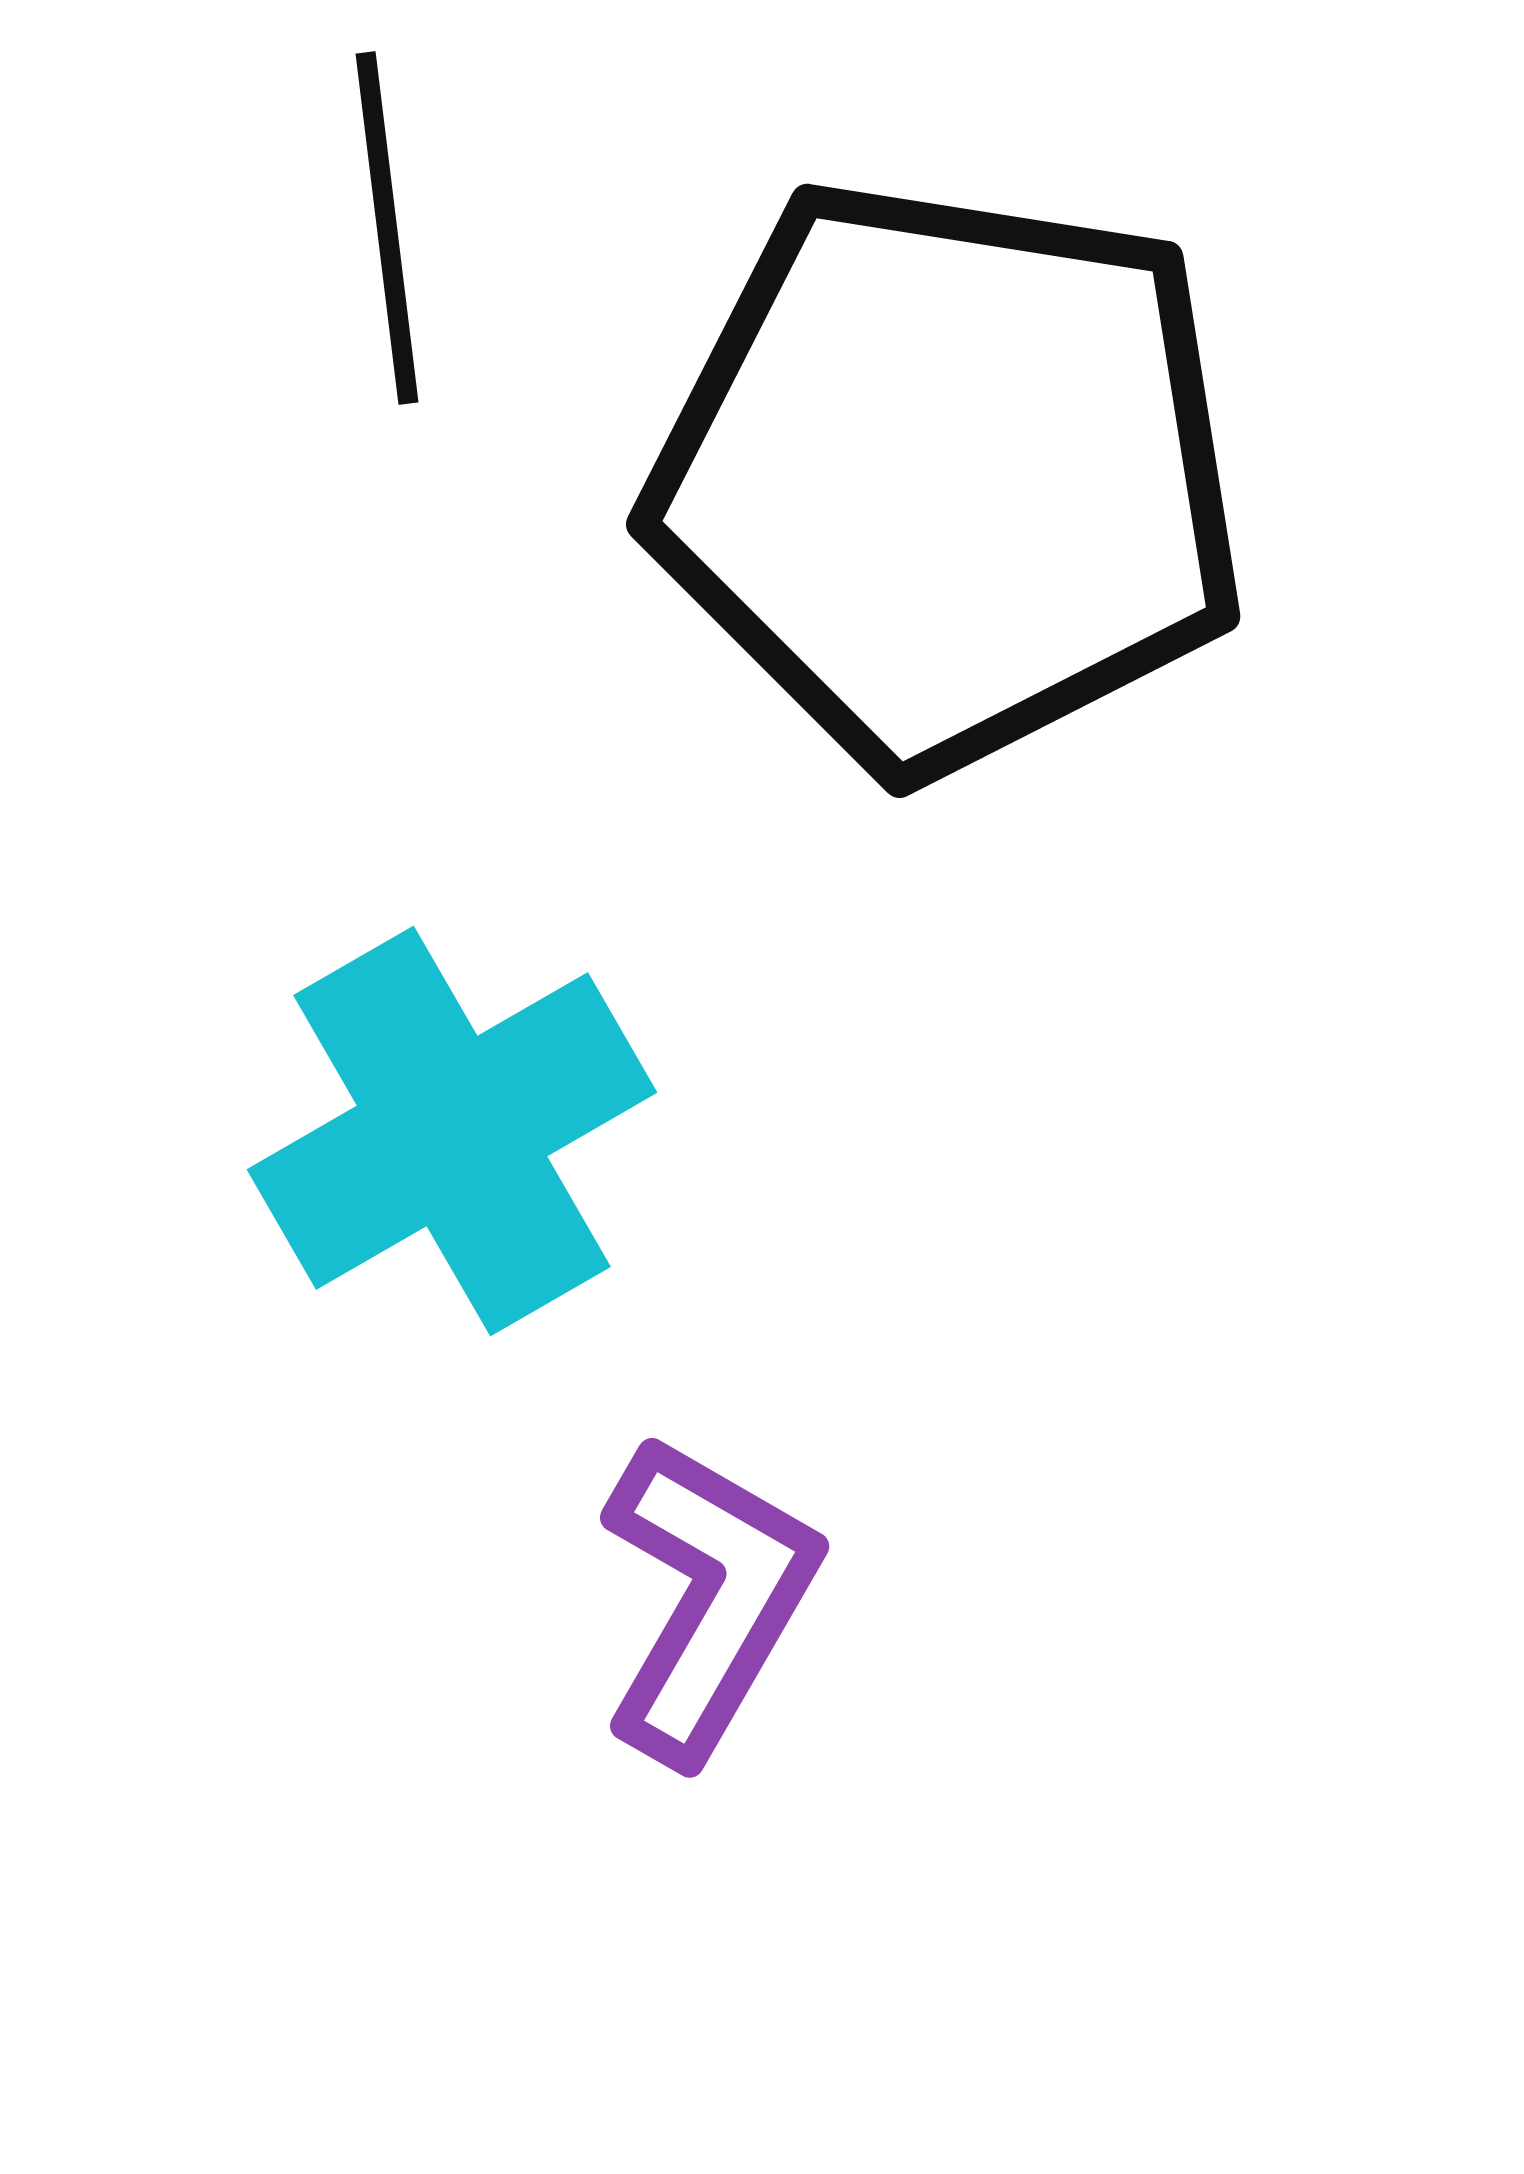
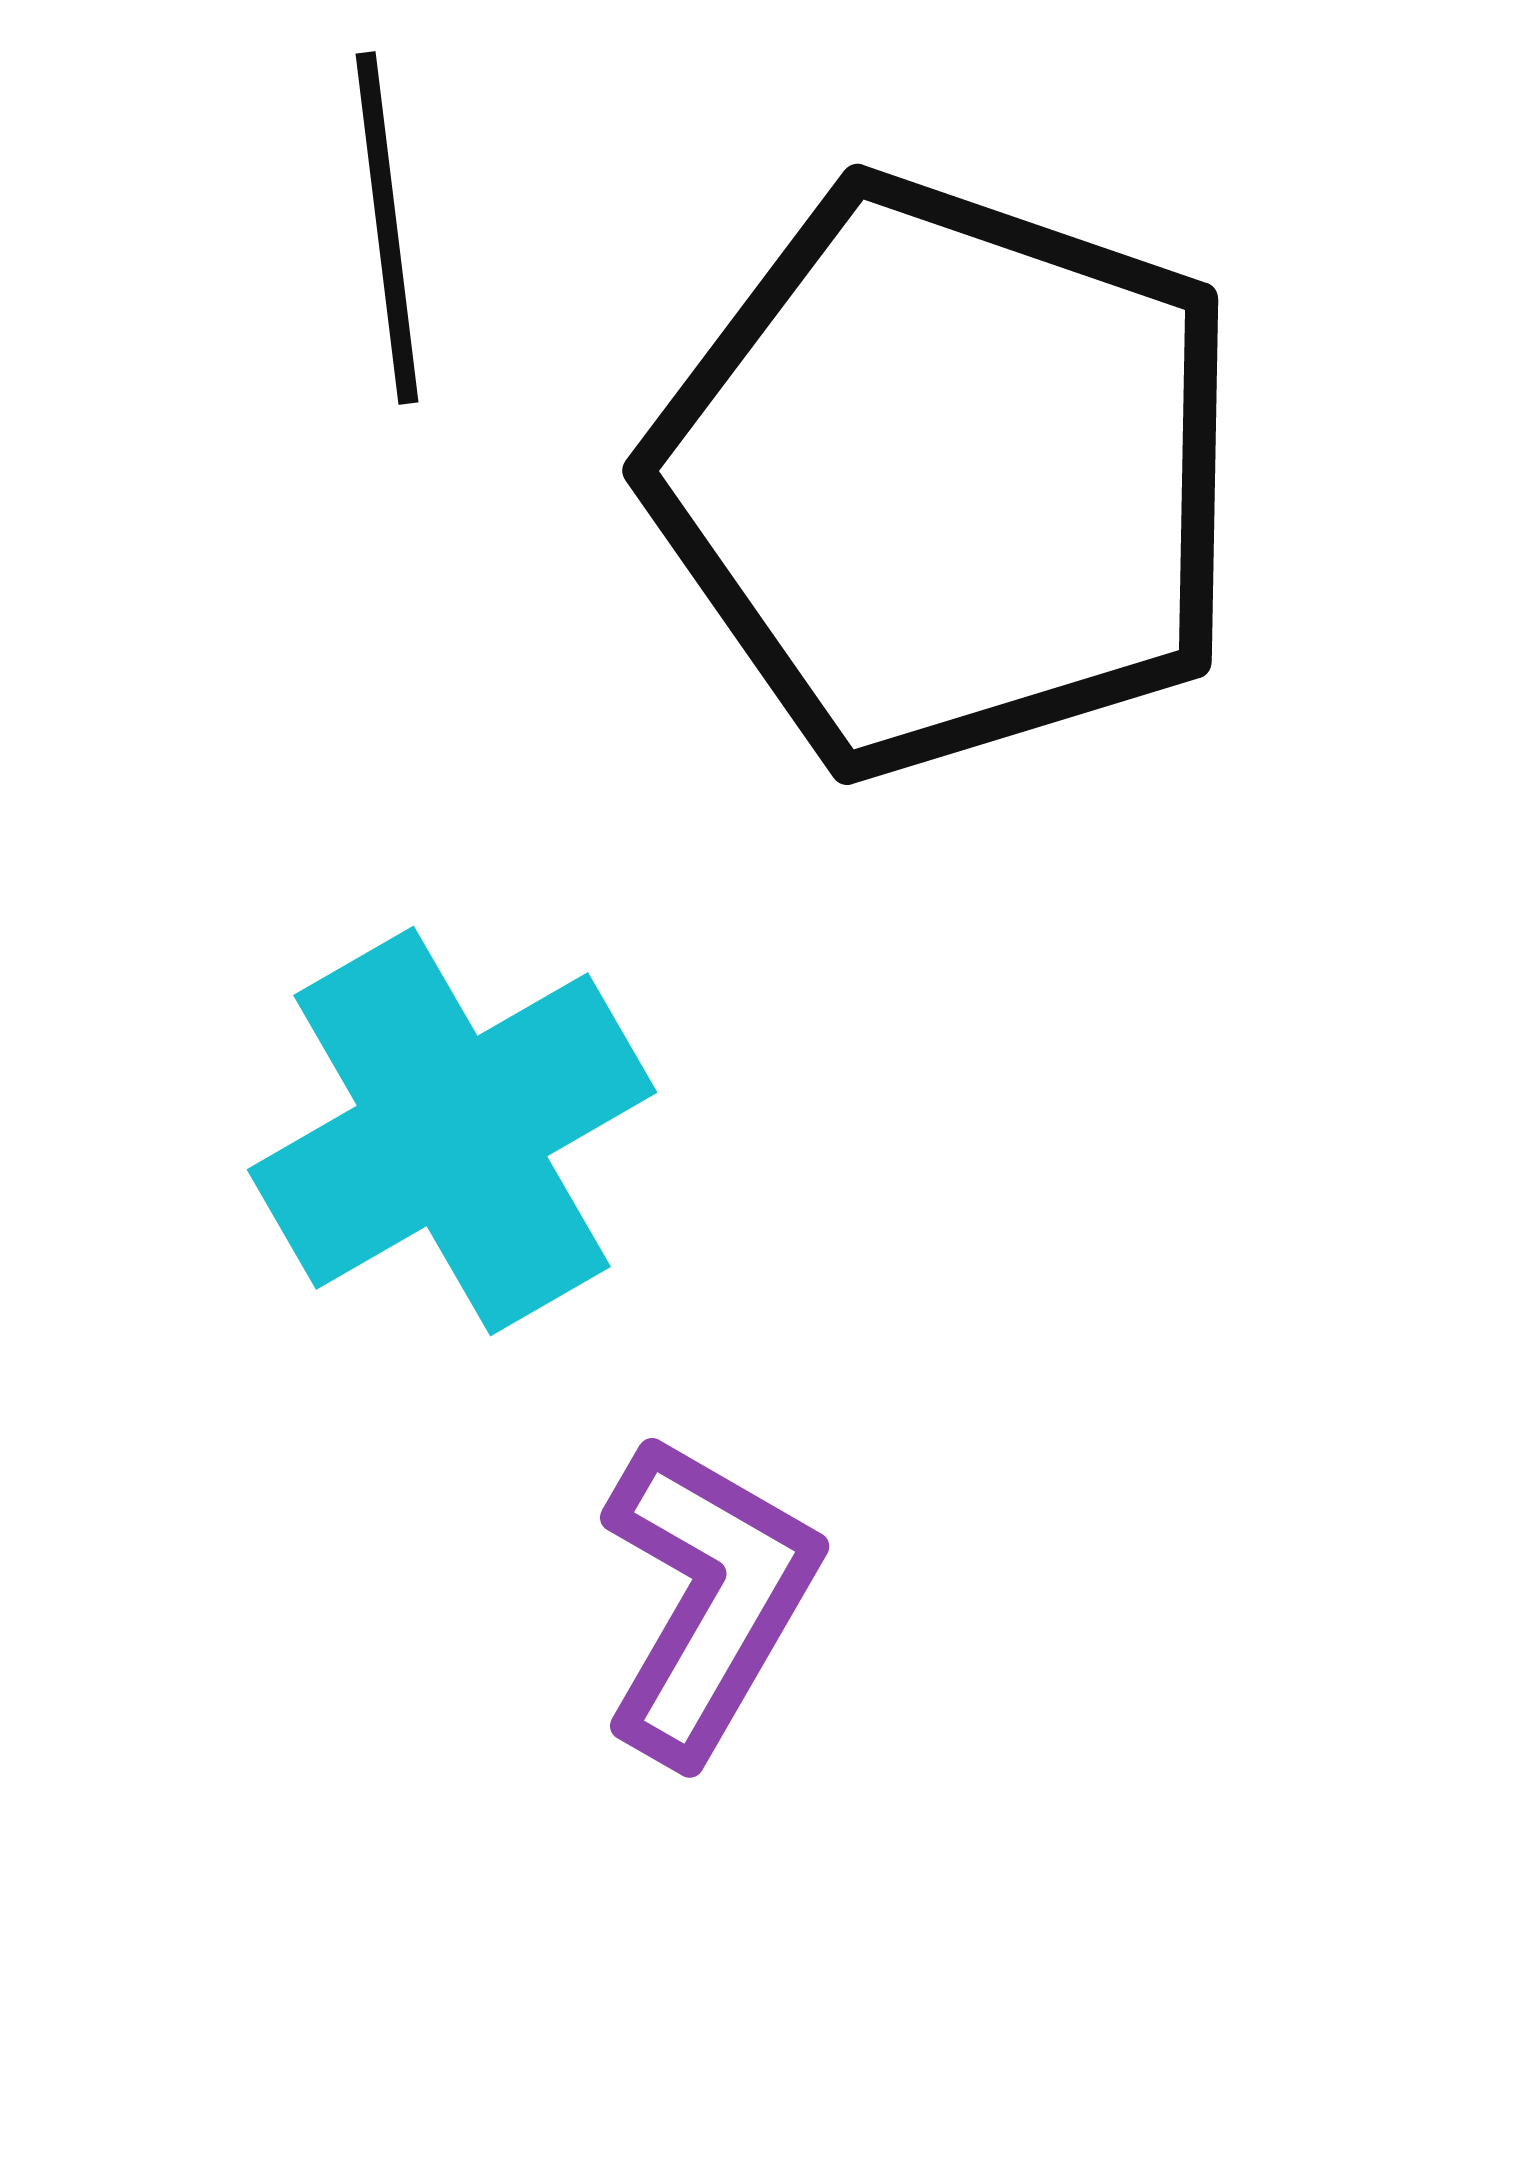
black pentagon: rotated 10 degrees clockwise
